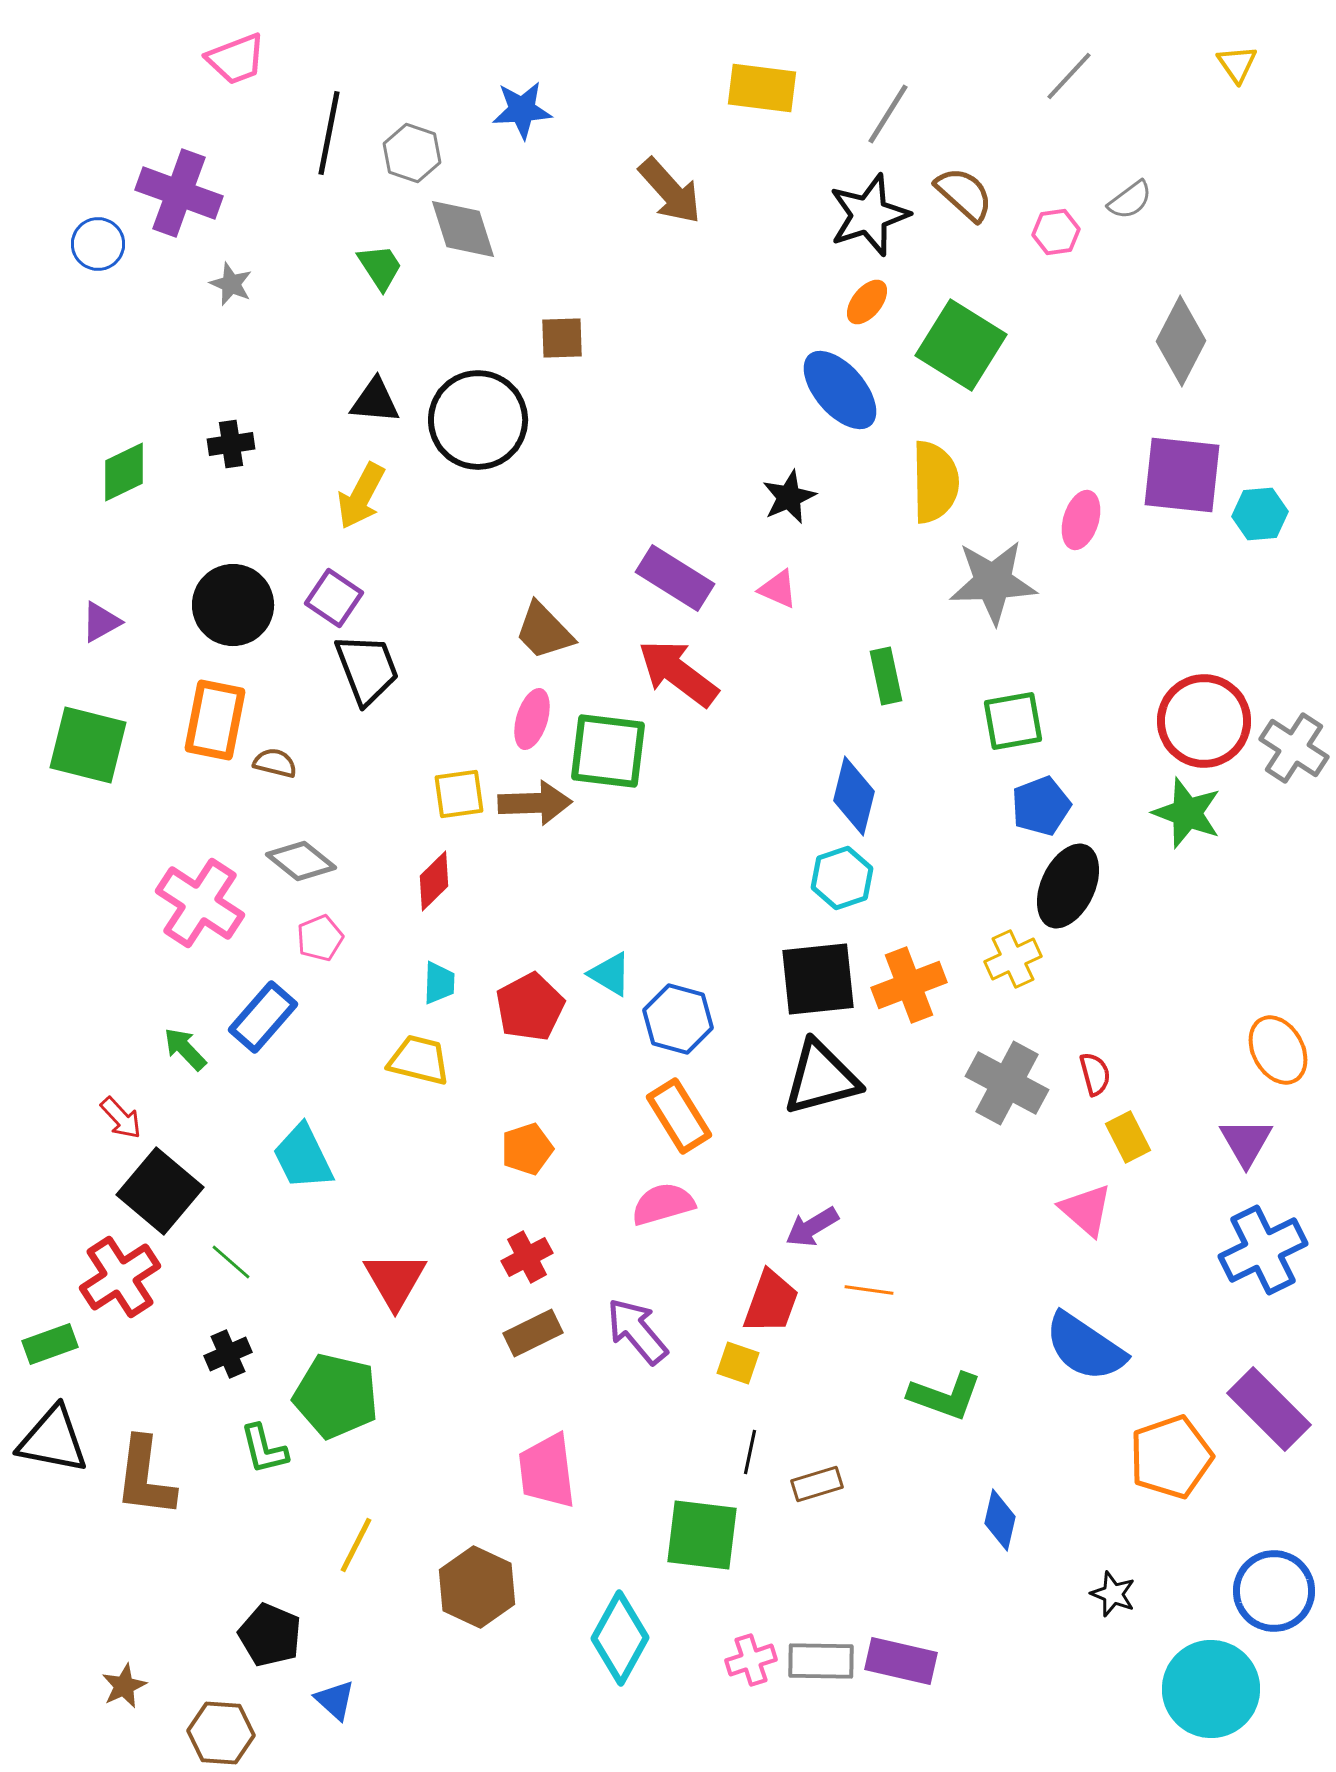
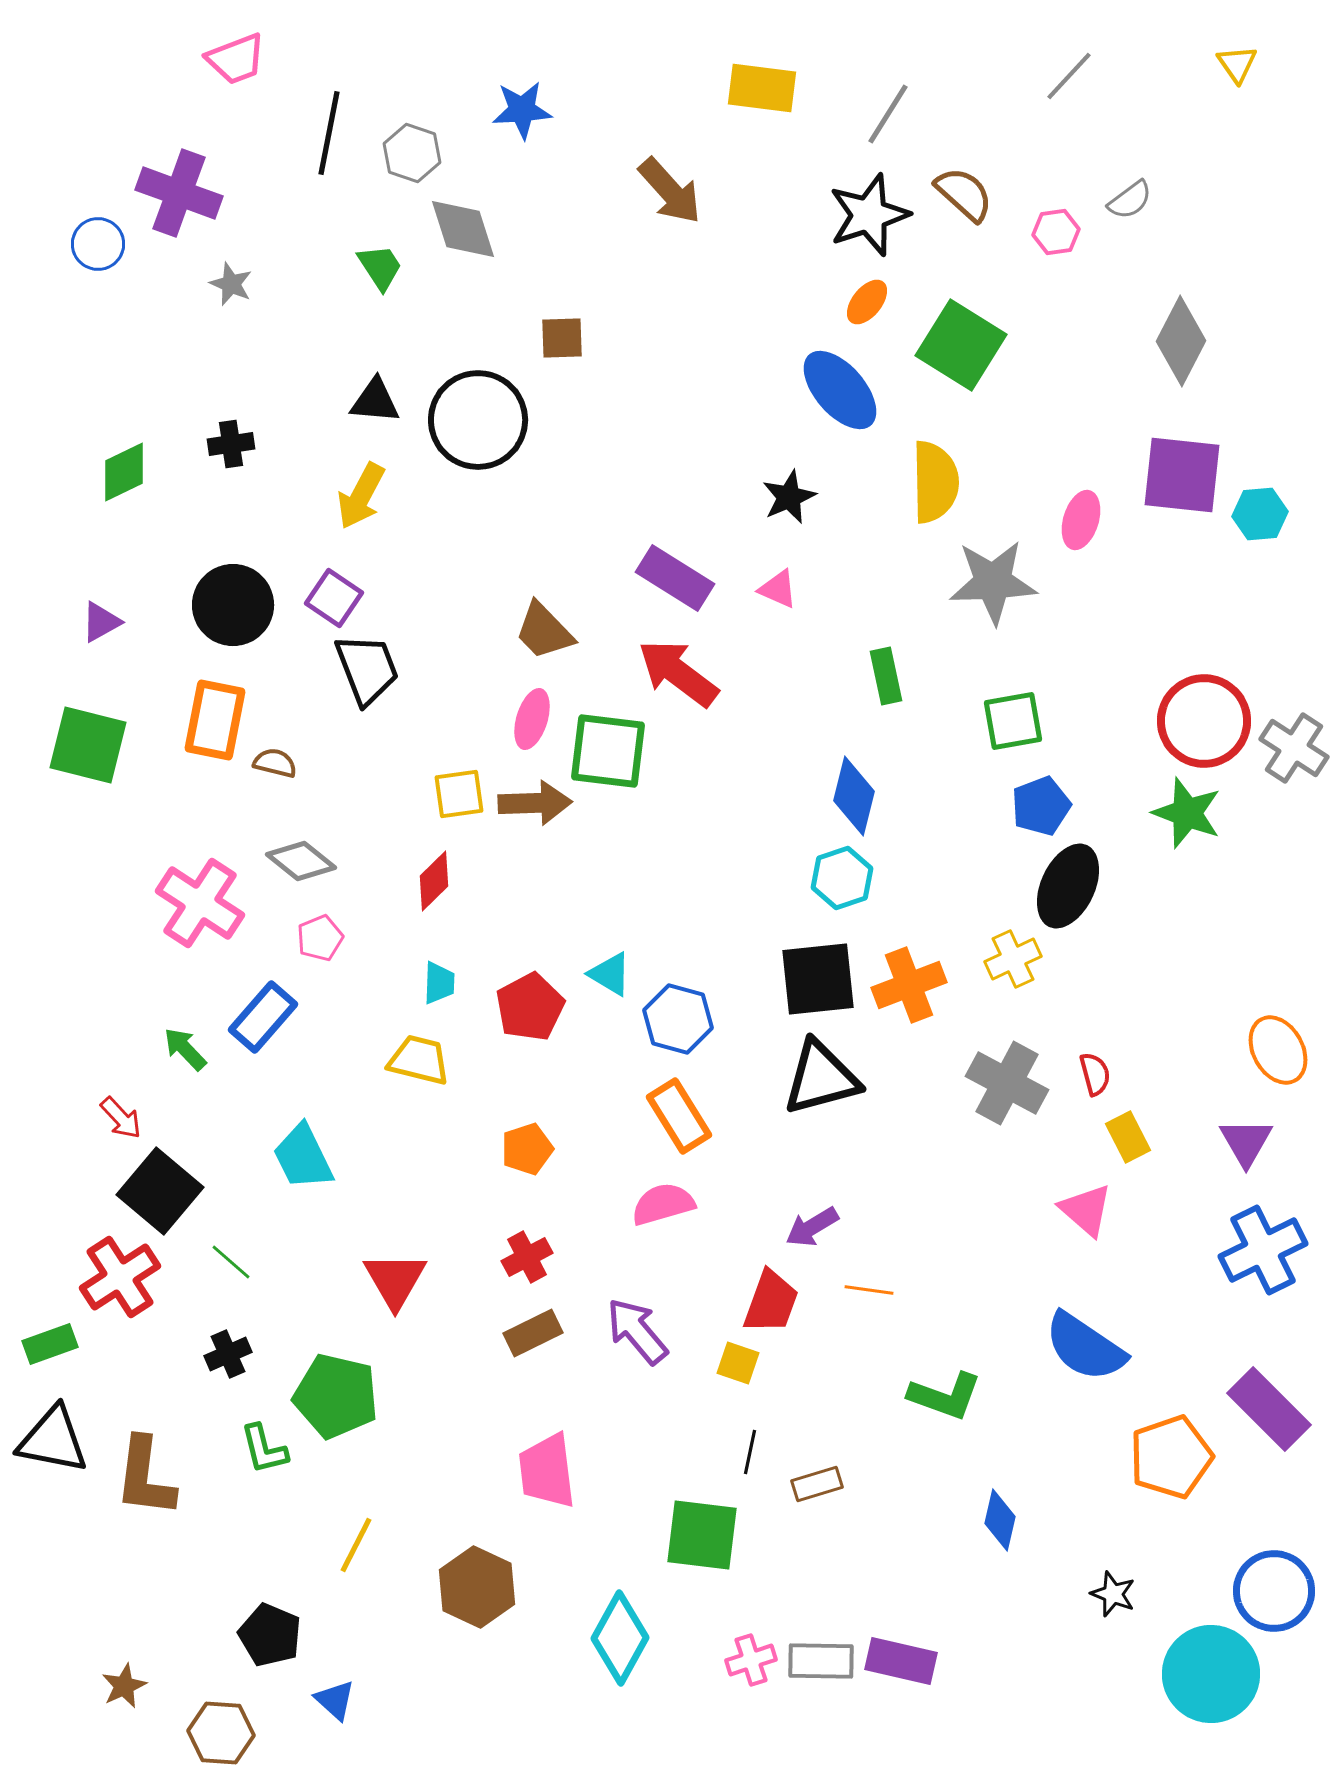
cyan circle at (1211, 1689): moved 15 px up
